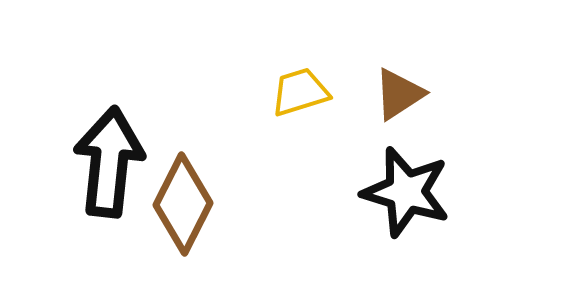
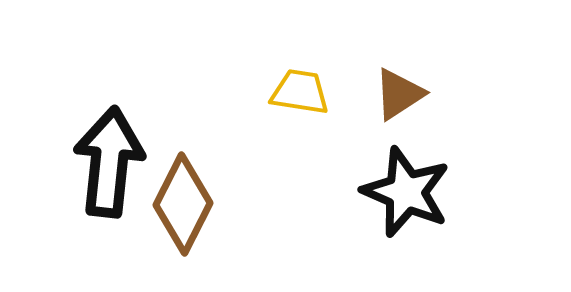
yellow trapezoid: rotated 26 degrees clockwise
black star: rotated 6 degrees clockwise
